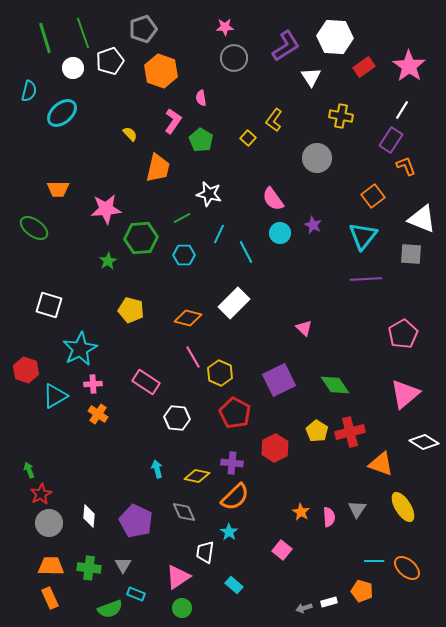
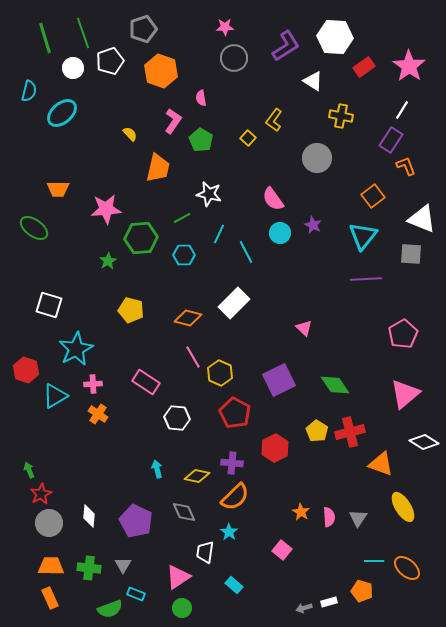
white triangle at (311, 77): moved 2 px right, 4 px down; rotated 25 degrees counterclockwise
cyan star at (80, 349): moved 4 px left
gray triangle at (357, 509): moved 1 px right, 9 px down
